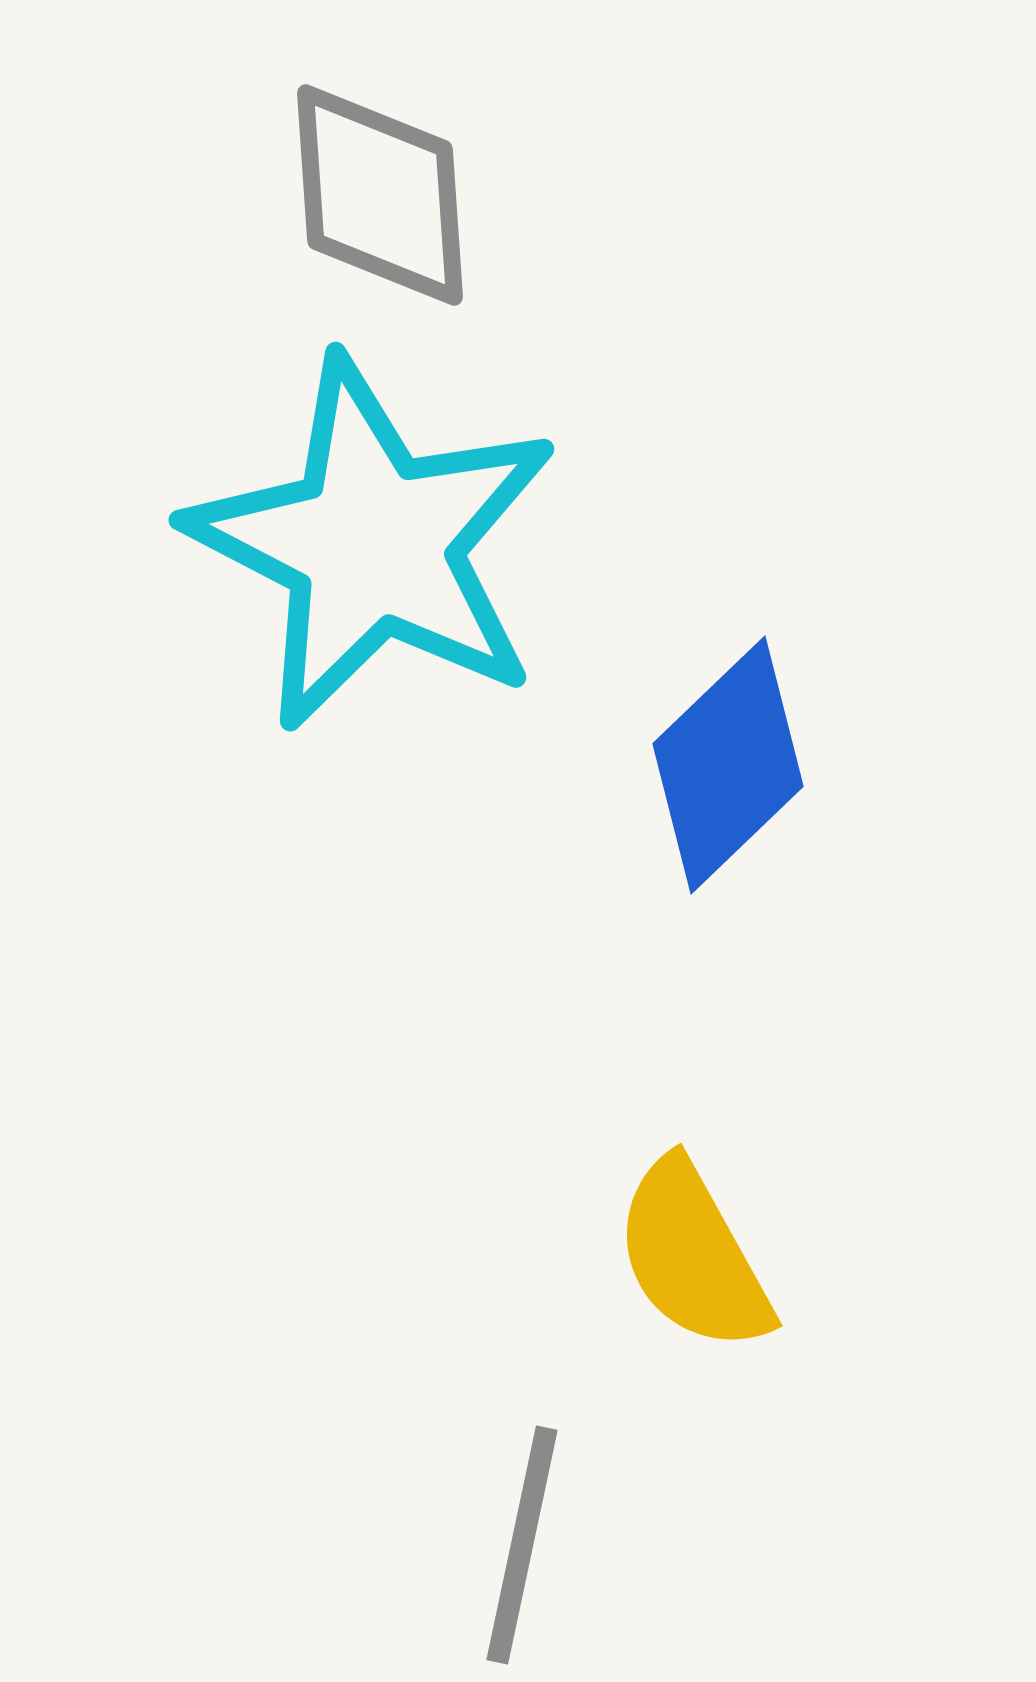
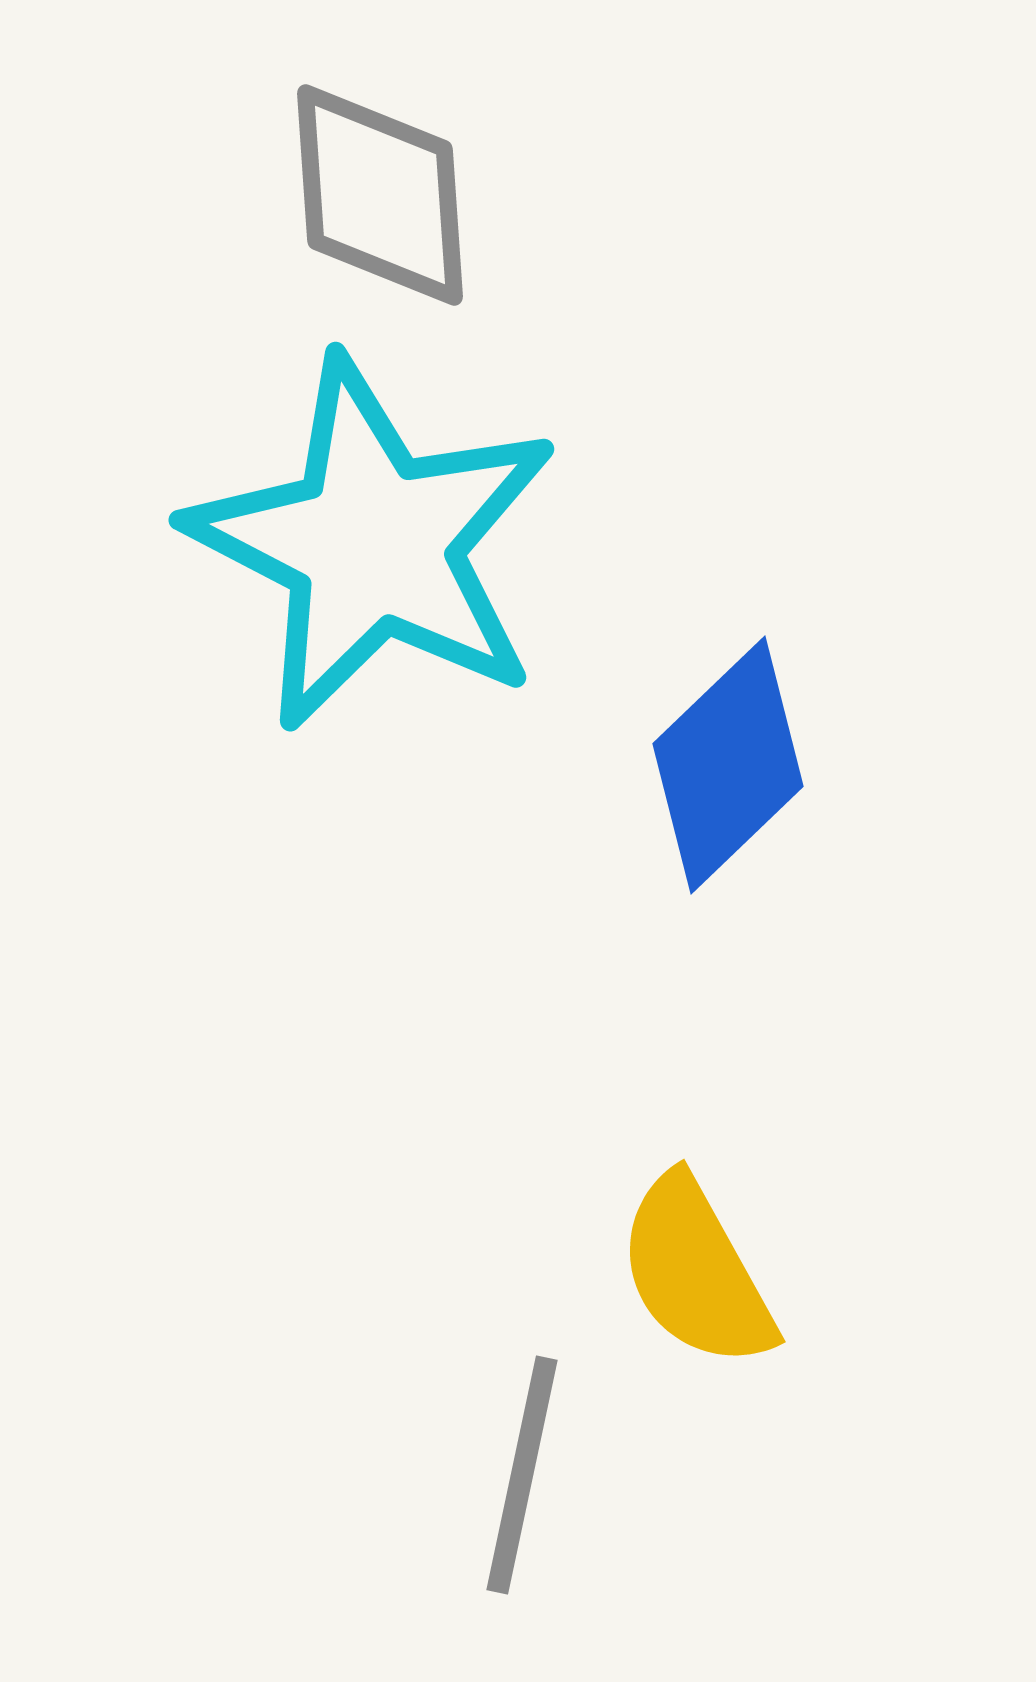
yellow semicircle: moved 3 px right, 16 px down
gray line: moved 70 px up
